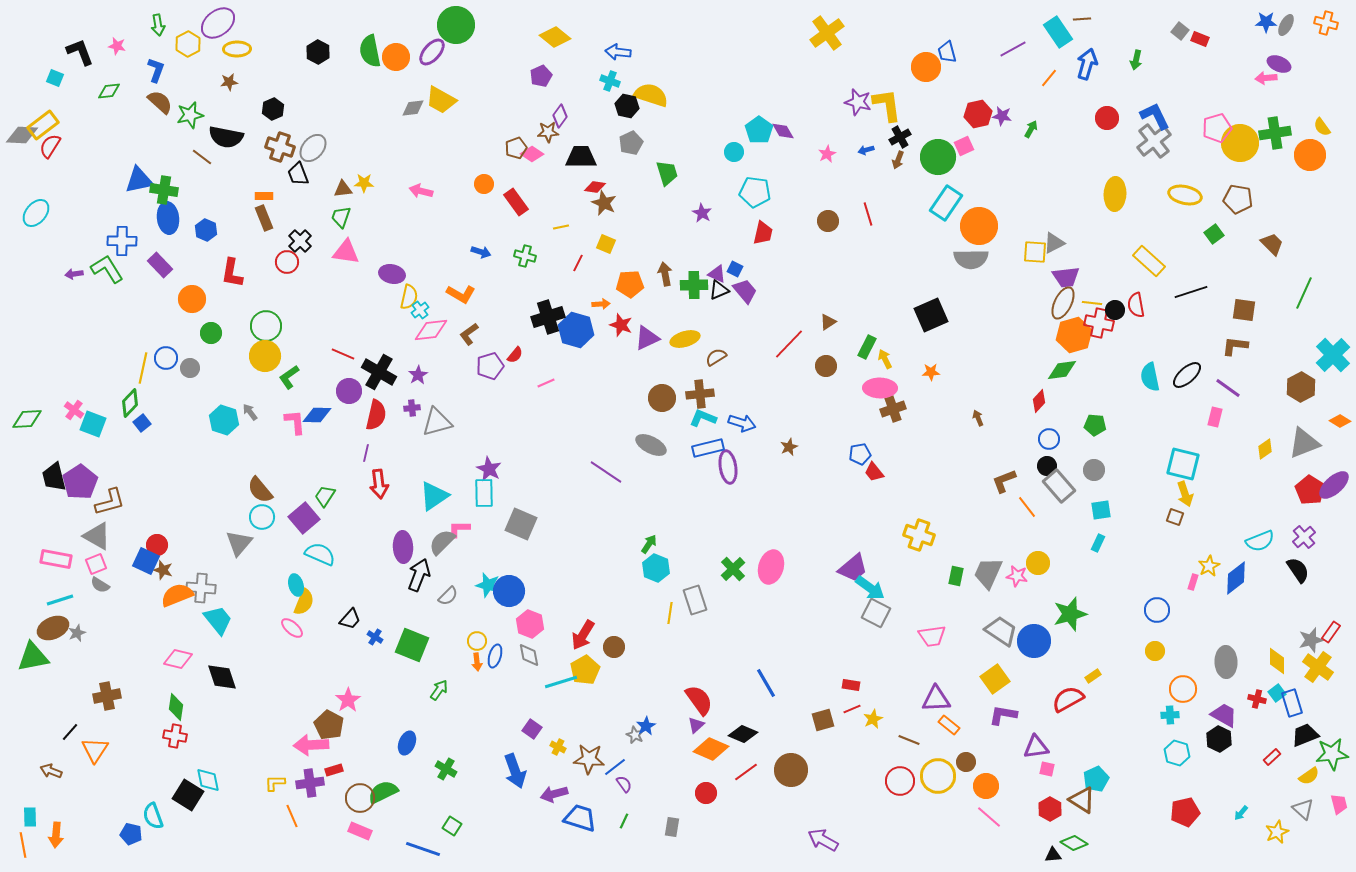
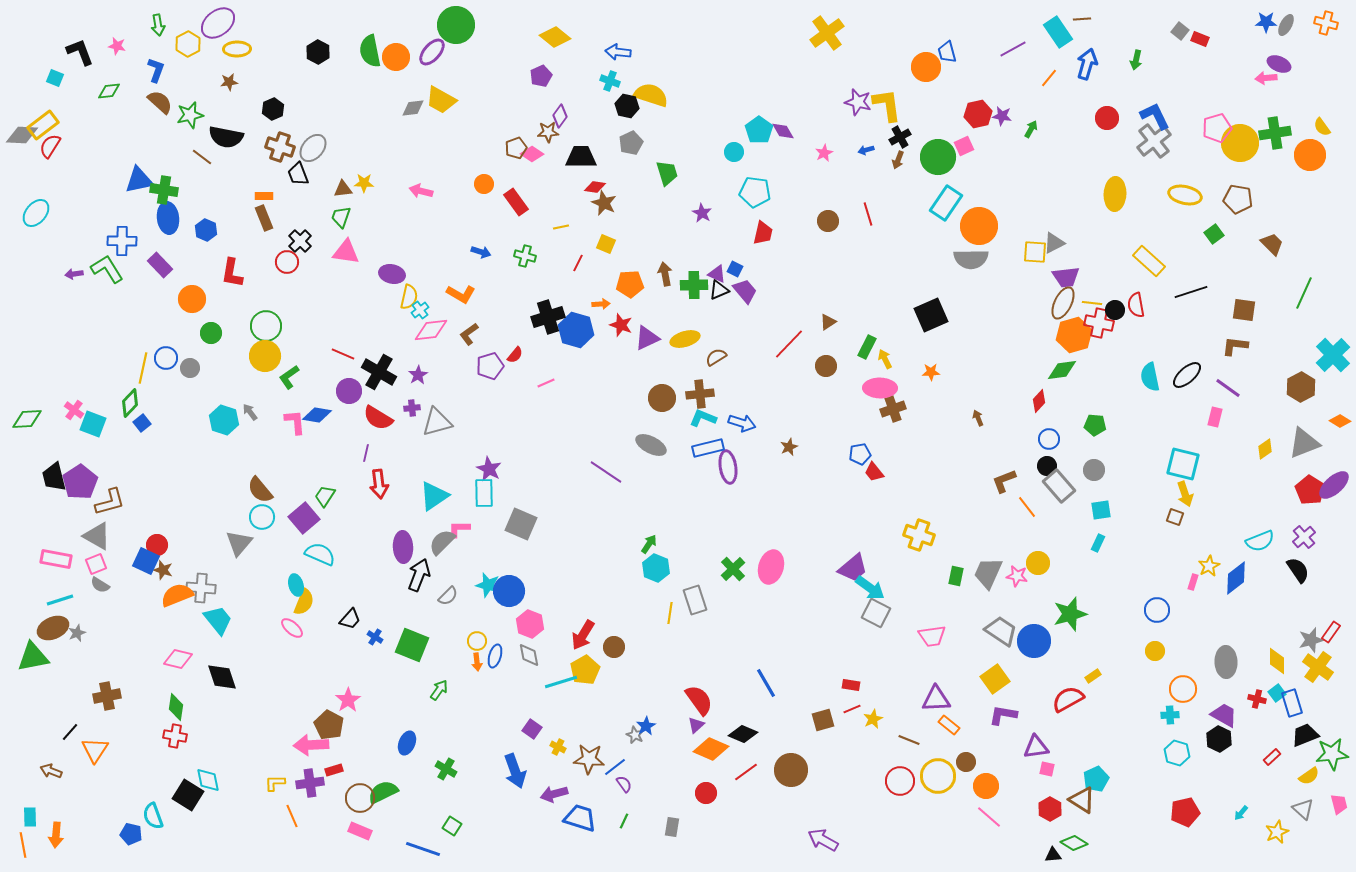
pink star at (827, 154): moved 3 px left, 1 px up
blue diamond at (317, 415): rotated 8 degrees clockwise
red semicircle at (376, 415): moved 2 px right, 3 px down; rotated 108 degrees clockwise
